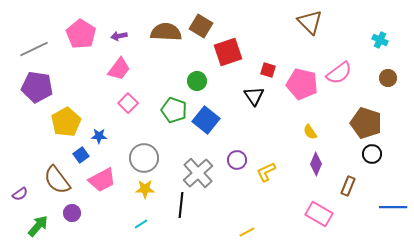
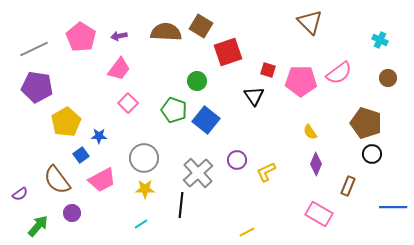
pink pentagon at (81, 34): moved 3 px down
pink pentagon at (302, 84): moved 1 px left, 3 px up; rotated 12 degrees counterclockwise
